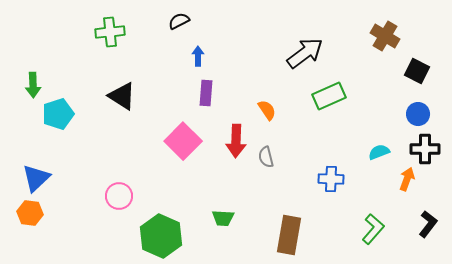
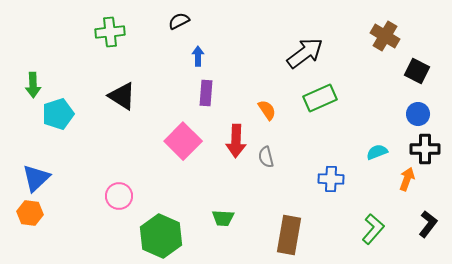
green rectangle: moved 9 px left, 2 px down
cyan semicircle: moved 2 px left
